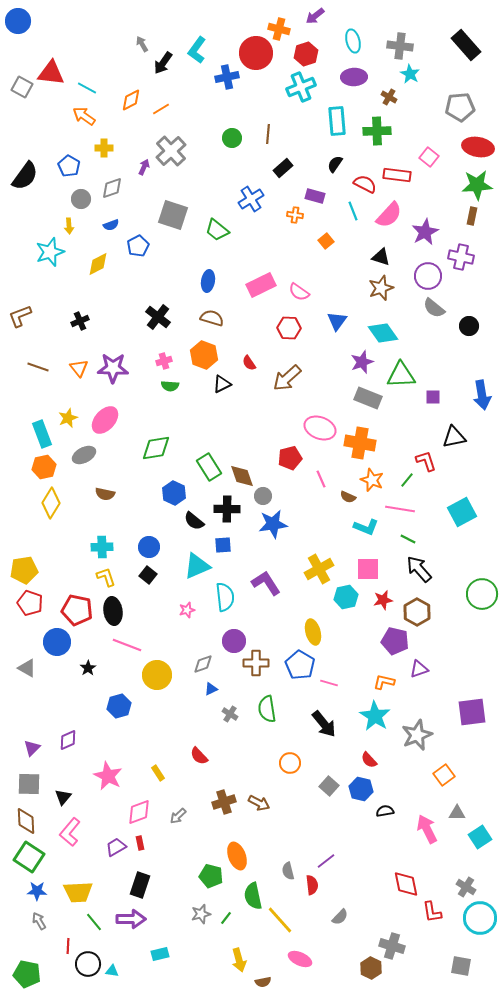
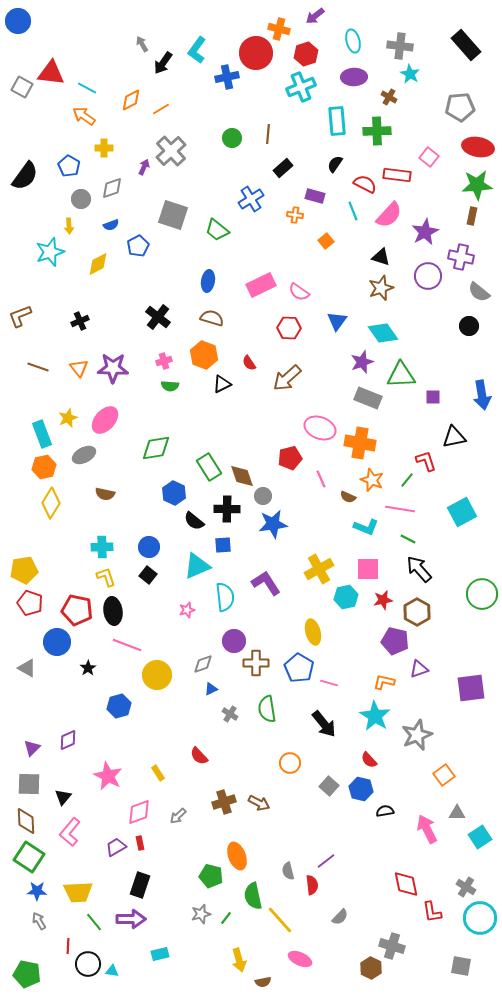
gray semicircle at (434, 308): moved 45 px right, 16 px up
blue pentagon at (300, 665): moved 1 px left, 3 px down
purple square at (472, 712): moved 1 px left, 24 px up
